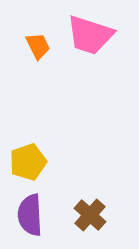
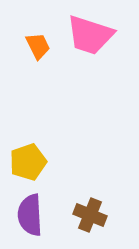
brown cross: rotated 20 degrees counterclockwise
